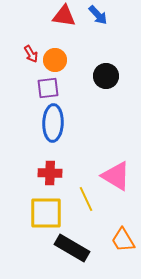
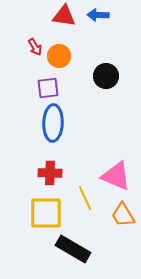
blue arrow: rotated 135 degrees clockwise
red arrow: moved 4 px right, 7 px up
orange circle: moved 4 px right, 4 px up
pink triangle: rotated 8 degrees counterclockwise
yellow line: moved 1 px left, 1 px up
orange trapezoid: moved 25 px up
black rectangle: moved 1 px right, 1 px down
